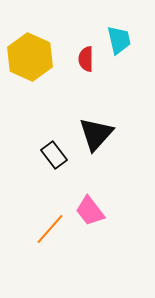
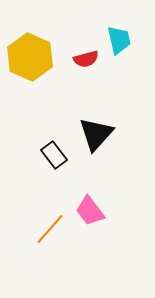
red semicircle: rotated 105 degrees counterclockwise
